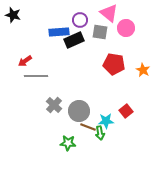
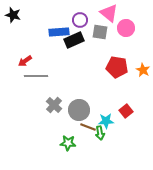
red pentagon: moved 3 px right, 3 px down
gray circle: moved 1 px up
